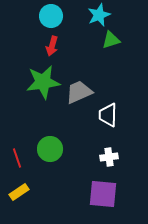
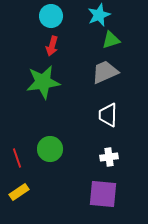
gray trapezoid: moved 26 px right, 20 px up
